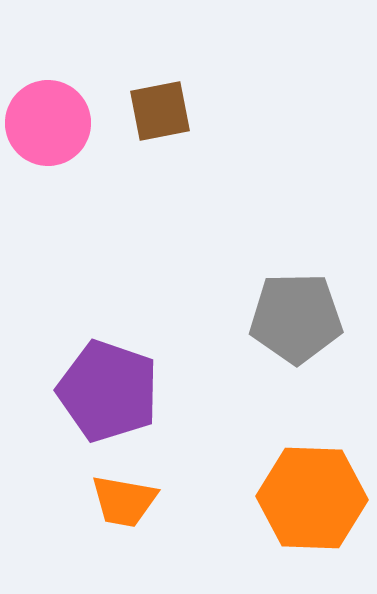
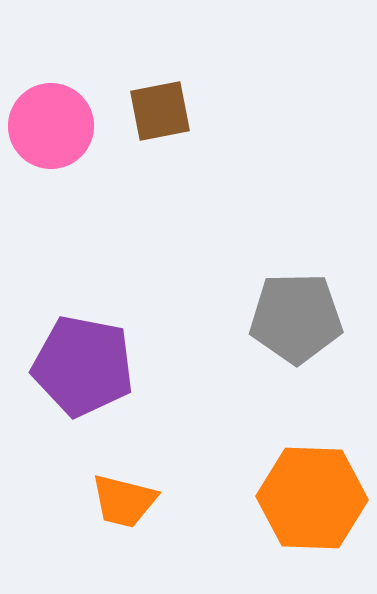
pink circle: moved 3 px right, 3 px down
purple pentagon: moved 25 px left, 25 px up; rotated 8 degrees counterclockwise
orange trapezoid: rotated 4 degrees clockwise
